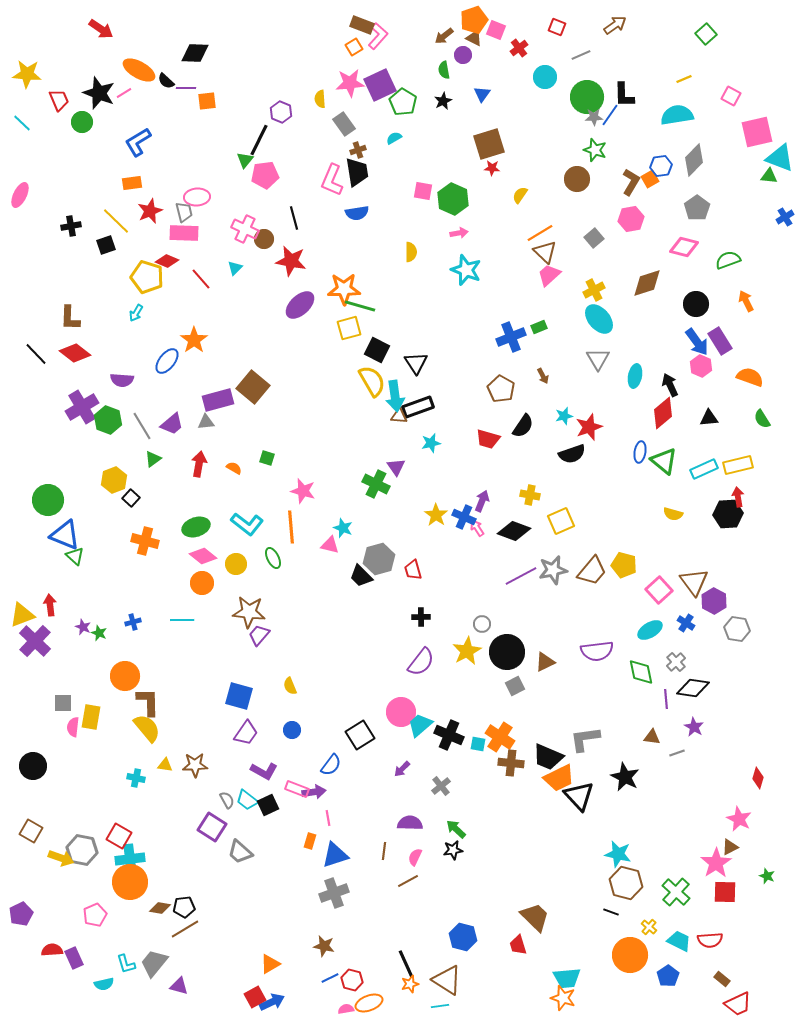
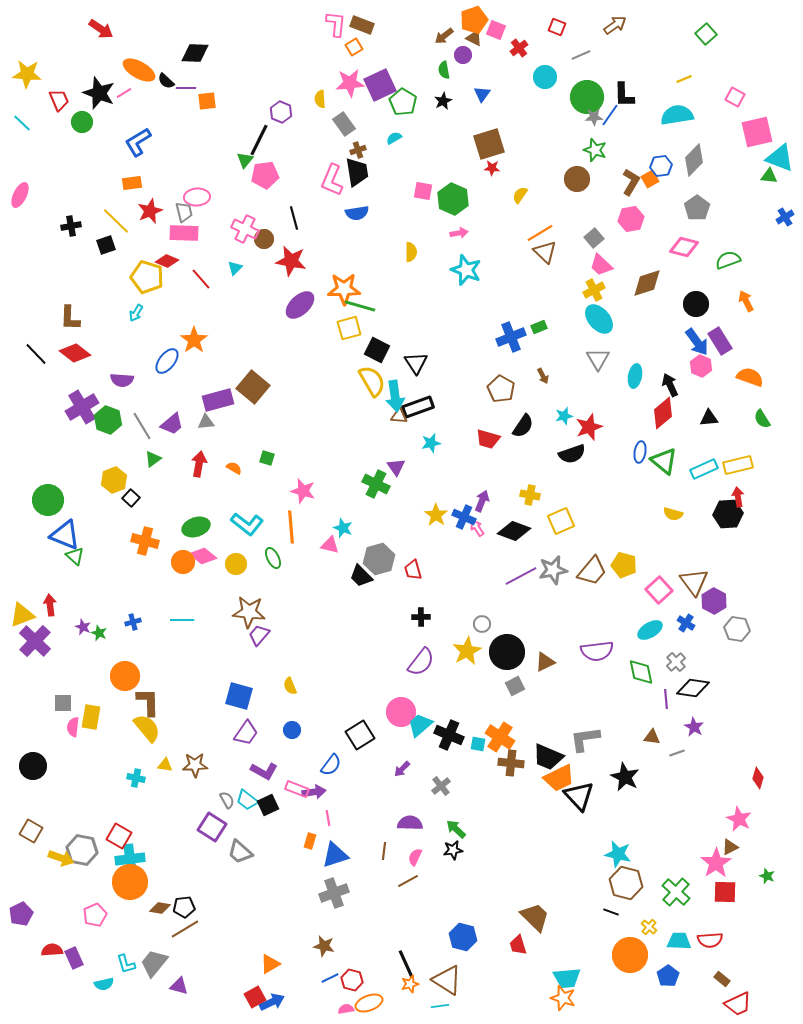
pink L-shape at (378, 36): moved 42 px left, 12 px up; rotated 36 degrees counterclockwise
pink square at (731, 96): moved 4 px right, 1 px down
pink trapezoid at (549, 275): moved 52 px right, 10 px up; rotated 95 degrees counterclockwise
orange circle at (202, 583): moved 19 px left, 21 px up
cyan trapezoid at (679, 941): rotated 25 degrees counterclockwise
